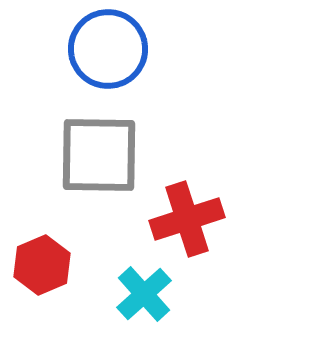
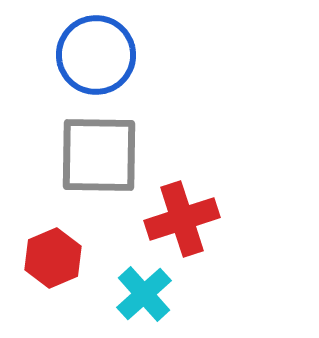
blue circle: moved 12 px left, 6 px down
red cross: moved 5 px left
red hexagon: moved 11 px right, 7 px up
